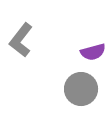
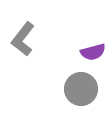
gray L-shape: moved 2 px right, 1 px up
